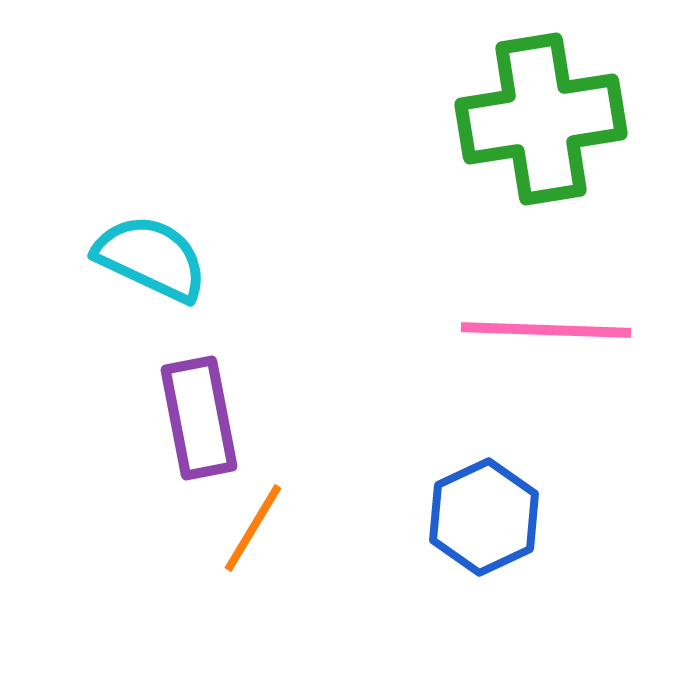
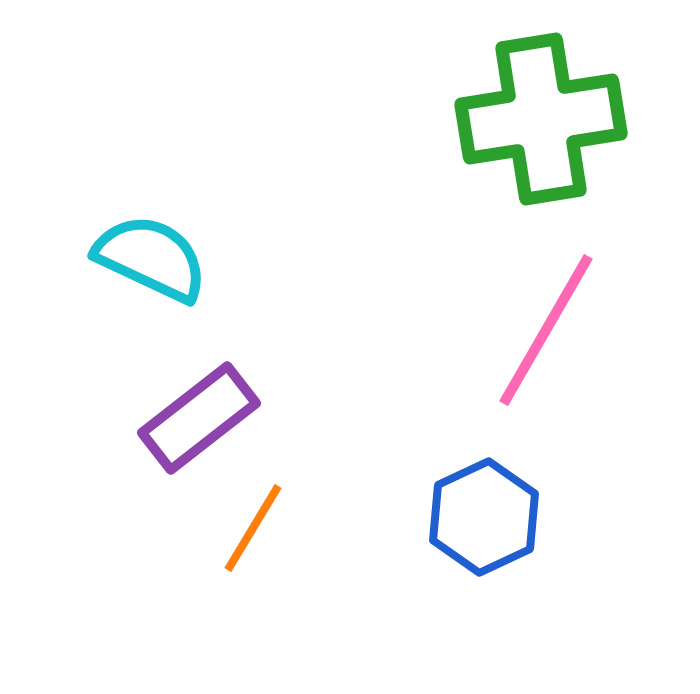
pink line: rotated 62 degrees counterclockwise
purple rectangle: rotated 63 degrees clockwise
